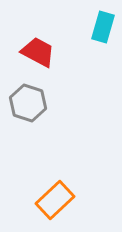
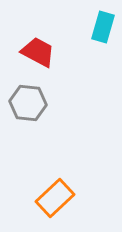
gray hexagon: rotated 12 degrees counterclockwise
orange rectangle: moved 2 px up
